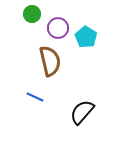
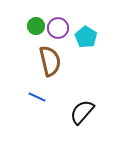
green circle: moved 4 px right, 12 px down
blue line: moved 2 px right
